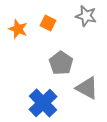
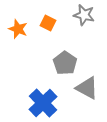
gray star: moved 2 px left, 1 px up
gray pentagon: moved 4 px right
